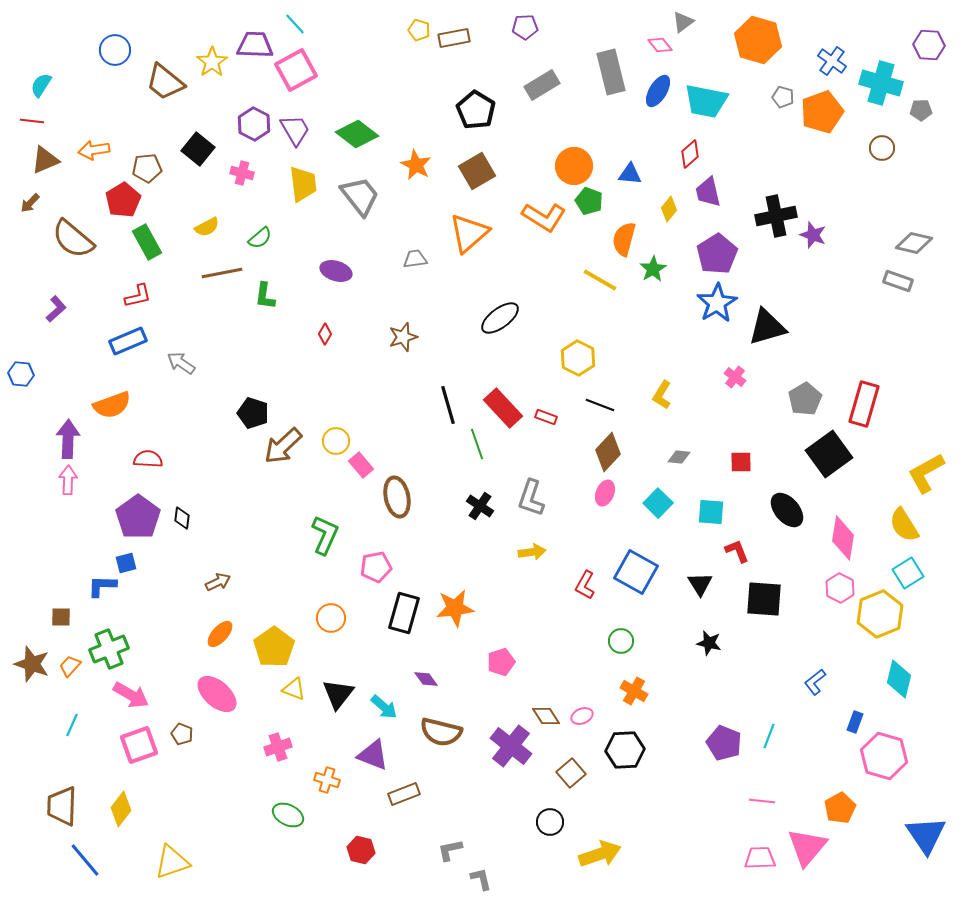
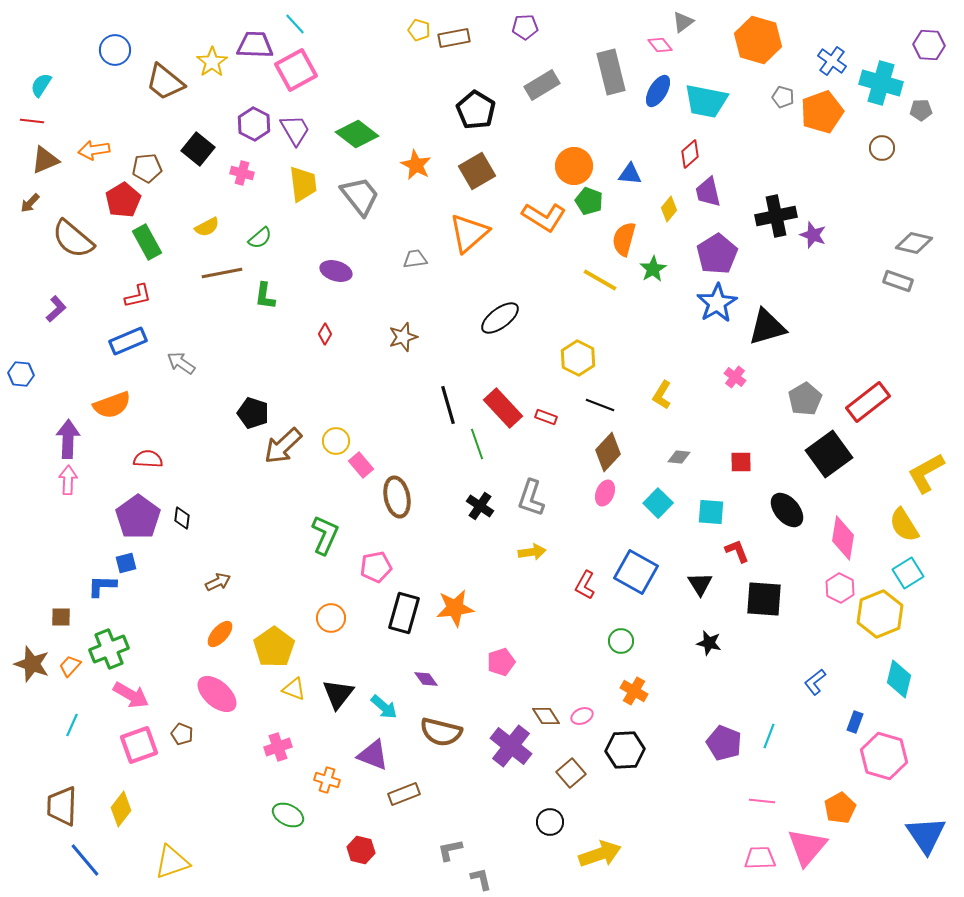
red rectangle at (864, 404): moved 4 px right, 2 px up; rotated 36 degrees clockwise
